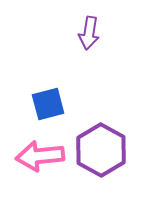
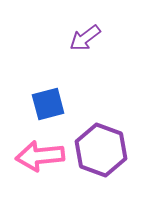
purple arrow: moved 4 px left, 5 px down; rotated 44 degrees clockwise
purple hexagon: rotated 9 degrees counterclockwise
